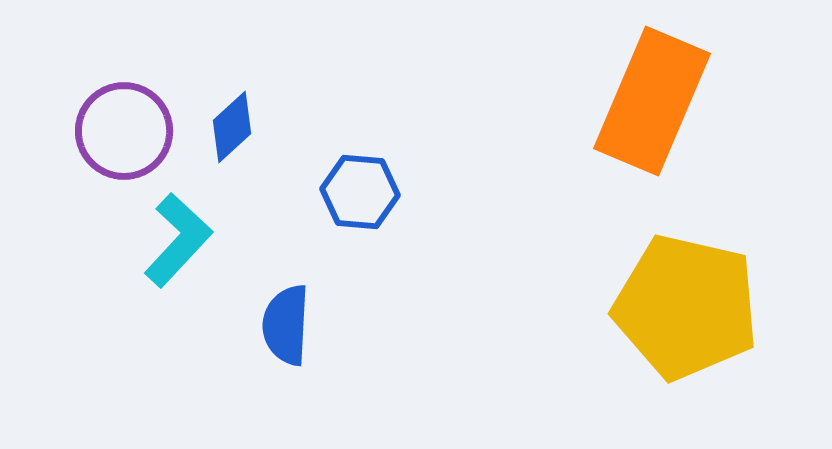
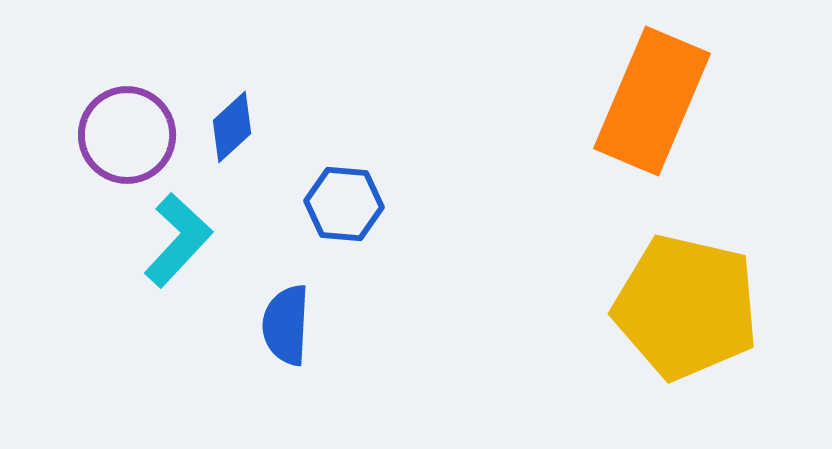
purple circle: moved 3 px right, 4 px down
blue hexagon: moved 16 px left, 12 px down
